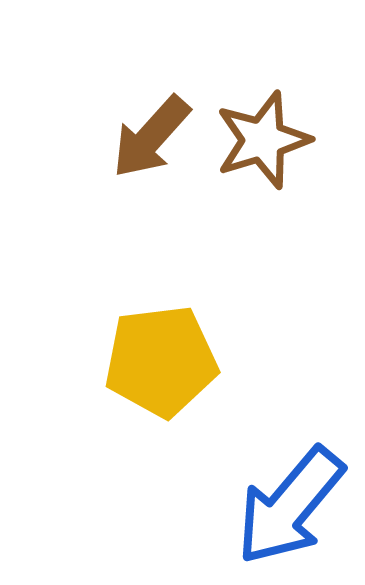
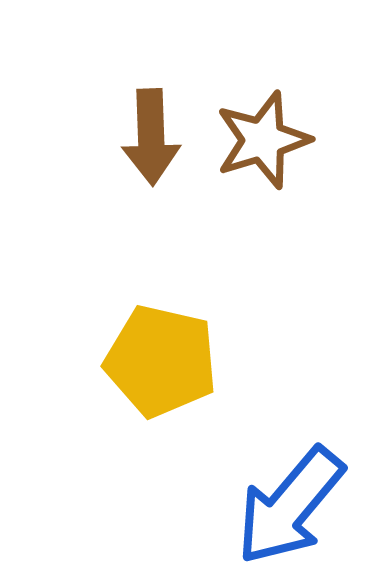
brown arrow: rotated 44 degrees counterclockwise
yellow pentagon: rotated 20 degrees clockwise
